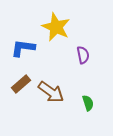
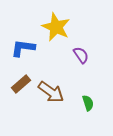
purple semicircle: moved 2 px left; rotated 24 degrees counterclockwise
